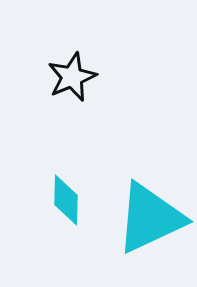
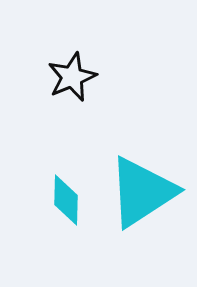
cyan triangle: moved 8 px left, 26 px up; rotated 8 degrees counterclockwise
